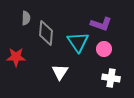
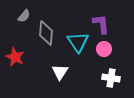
gray semicircle: moved 2 px left, 2 px up; rotated 40 degrees clockwise
purple L-shape: rotated 115 degrees counterclockwise
red star: moved 1 px left; rotated 24 degrees clockwise
